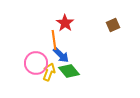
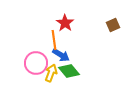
blue arrow: rotated 12 degrees counterclockwise
yellow arrow: moved 2 px right, 1 px down
